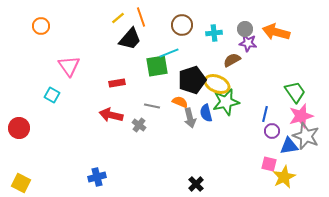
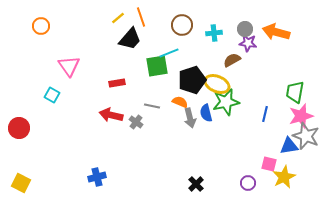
green trapezoid: rotated 135 degrees counterclockwise
gray cross: moved 3 px left, 3 px up
purple circle: moved 24 px left, 52 px down
